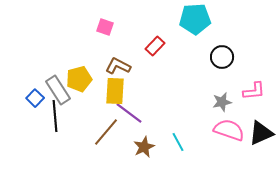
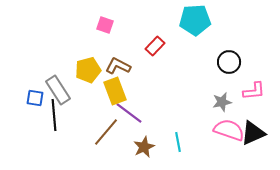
cyan pentagon: moved 1 px down
pink square: moved 2 px up
black circle: moved 7 px right, 5 px down
yellow pentagon: moved 9 px right, 9 px up
yellow rectangle: rotated 24 degrees counterclockwise
blue square: rotated 36 degrees counterclockwise
black line: moved 1 px left, 1 px up
black triangle: moved 8 px left
cyan line: rotated 18 degrees clockwise
